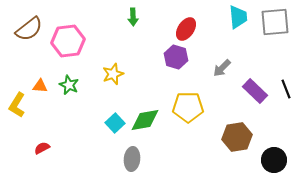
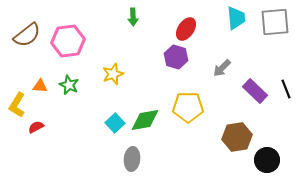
cyan trapezoid: moved 2 px left, 1 px down
brown semicircle: moved 2 px left, 6 px down
red semicircle: moved 6 px left, 21 px up
black circle: moved 7 px left
